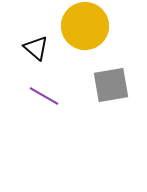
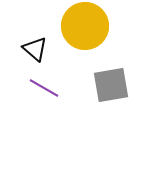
black triangle: moved 1 px left, 1 px down
purple line: moved 8 px up
